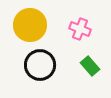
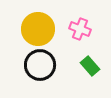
yellow circle: moved 8 px right, 4 px down
